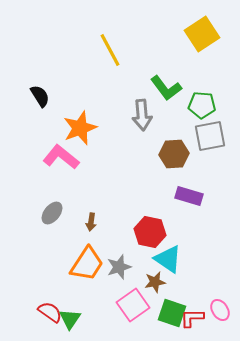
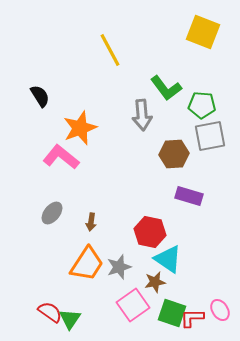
yellow square: moved 1 px right, 2 px up; rotated 36 degrees counterclockwise
